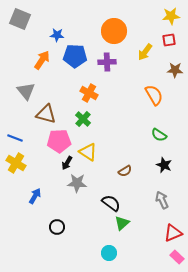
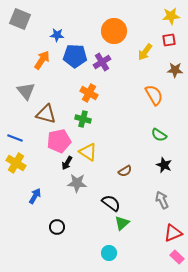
purple cross: moved 5 px left; rotated 30 degrees counterclockwise
green cross: rotated 28 degrees counterclockwise
pink pentagon: rotated 10 degrees counterclockwise
